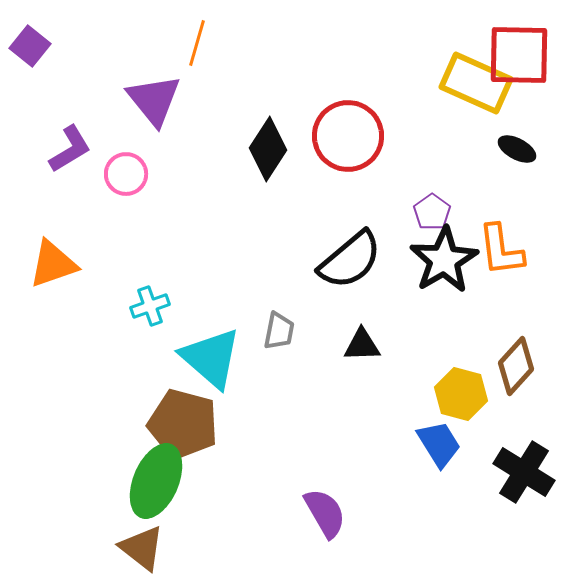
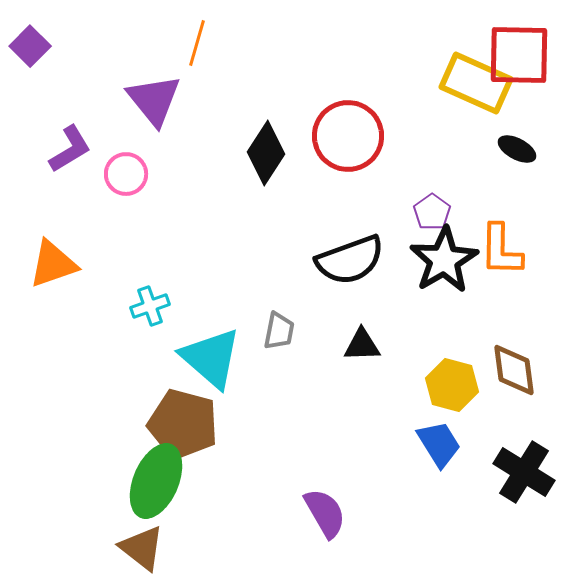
purple square: rotated 6 degrees clockwise
black diamond: moved 2 px left, 4 px down
orange L-shape: rotated 8 degrees clockwise
black semicircle: rotated 20 degrees clockwise
brown diamond: moved 2 px left, 4 px down; rotated 50 degrees counterclockwise
yellow hexagon: moved 9 px left, 9 px up
